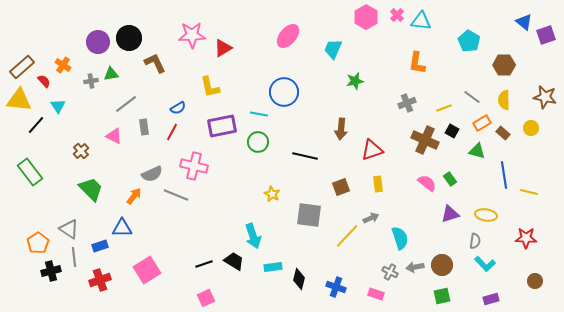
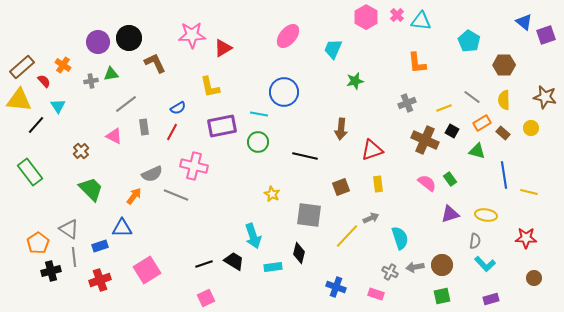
orange L-shape at (417, 63): rotated 15 degrees counterclockwise
black diamond at (299, 279): moved 26 px up
brown circle at (535, 281): moved 1 px left, 3 px up
